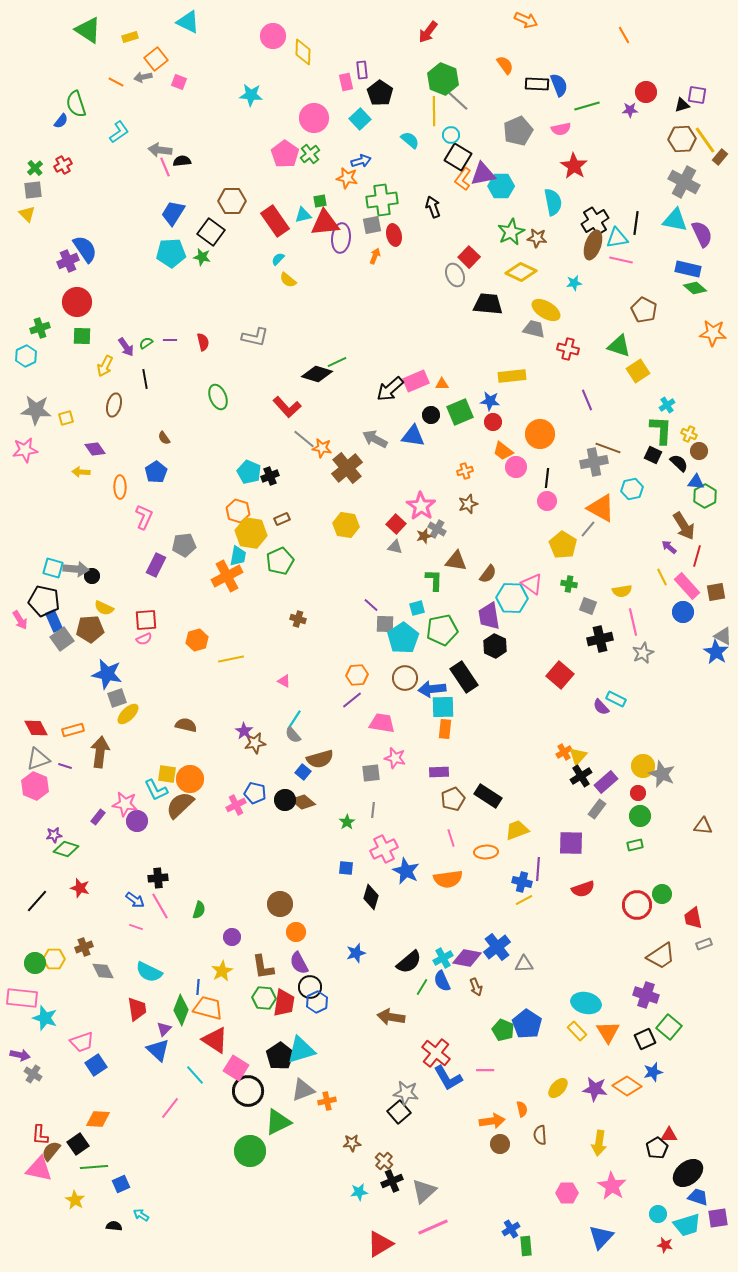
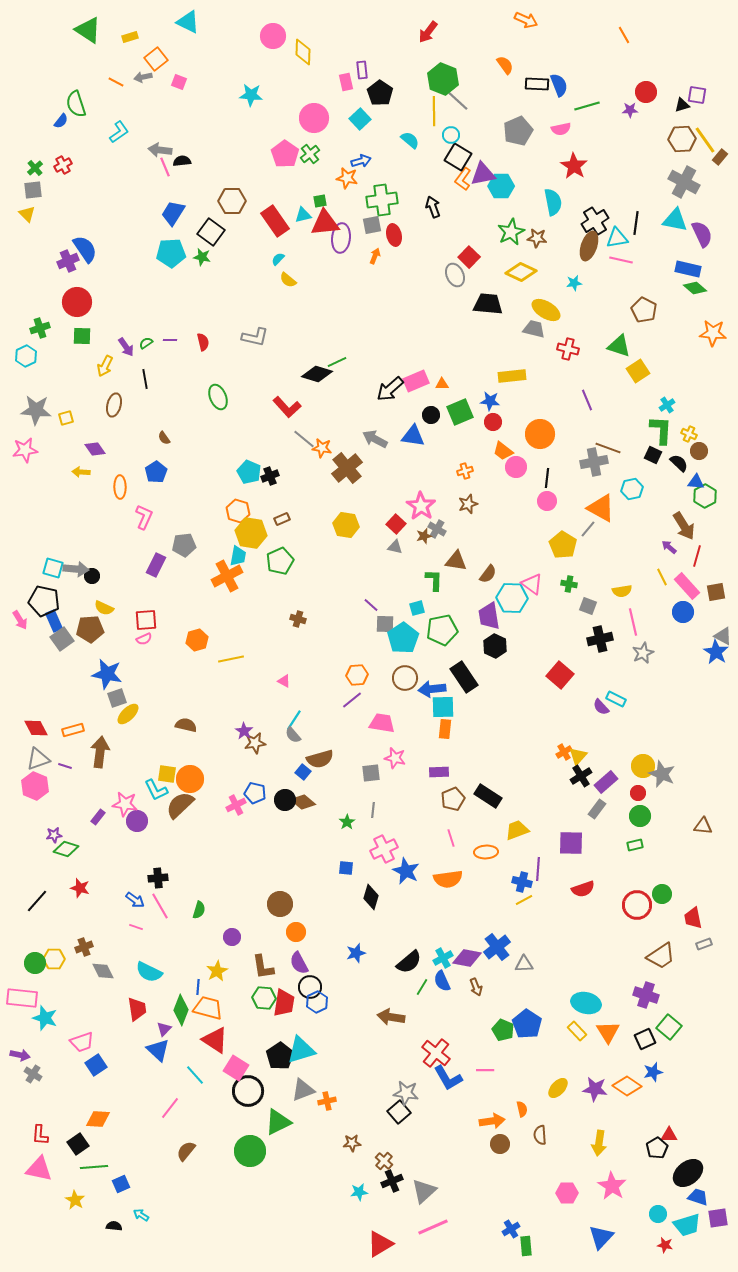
brown ellipse at (593, 245): moved 4 px left, 1 px down
yellow star at (222, 971): moved 5 px left
brown semicircle at (51, 1151): moved 135 px right
